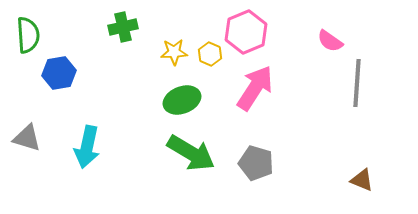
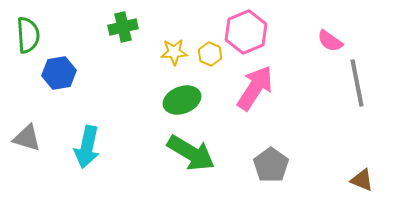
gray line: rotated 15 degrees counterclockwise
gray pentagon: moved 15 px right, 2 px down; rotated 20 degrees clockwise
